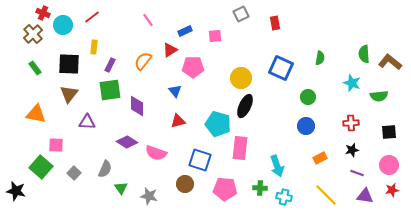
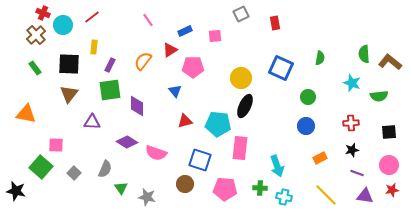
brown cross at (33, 34): moved 3 px right, 1 px down
orange triangle at (36, 114): moved 10 px left
red triangle at (178, 121): moved 7 px right
purple triangle at (87, 122): moved 5 px right
cyan pentagon at (218, 124): rotated 10 degrees counterclockwise
gray star at (149, 196): moved 2 px left, 1 px down
